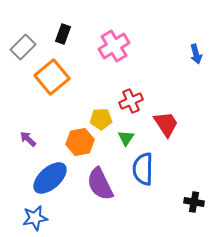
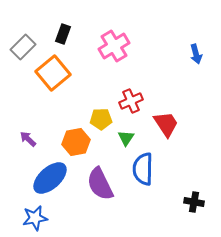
orange square: moved 1 px right, 4 px up
orange hexagon: moved 4 px left
